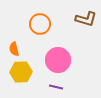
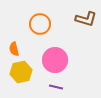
pink circle: moved 3 px left
yellow hexagon: rotated 10 degrees counterclockwise
